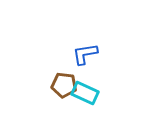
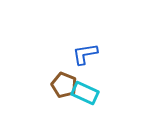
brown pentagon: rotated 15 degrees clockwise
